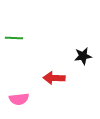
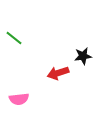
green line: rotated 36 degrees clockwise
red arrow: moved 4 px right, 5 px up; rotated 20 degrees counterclockwise
